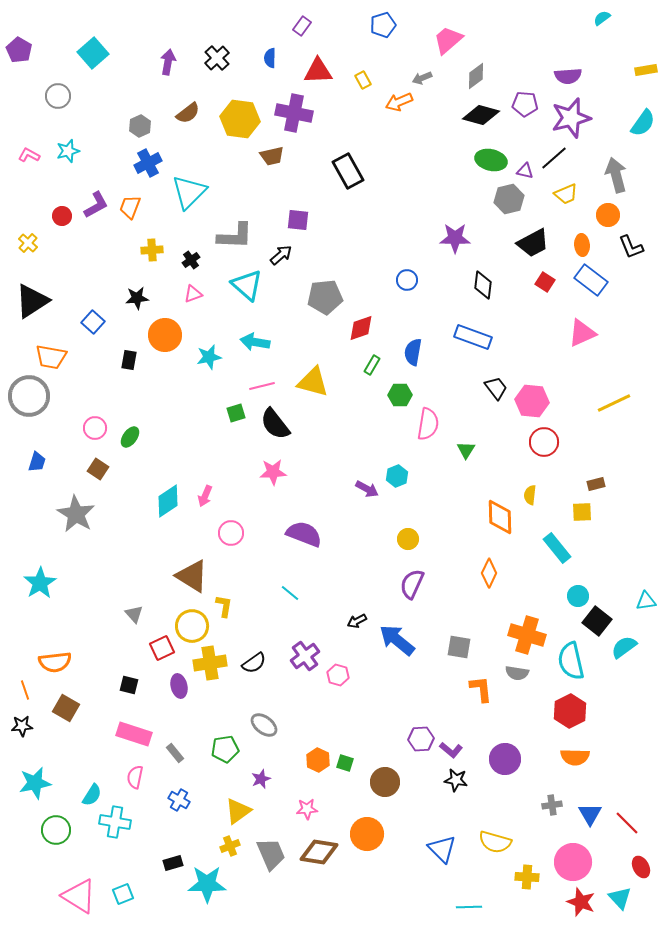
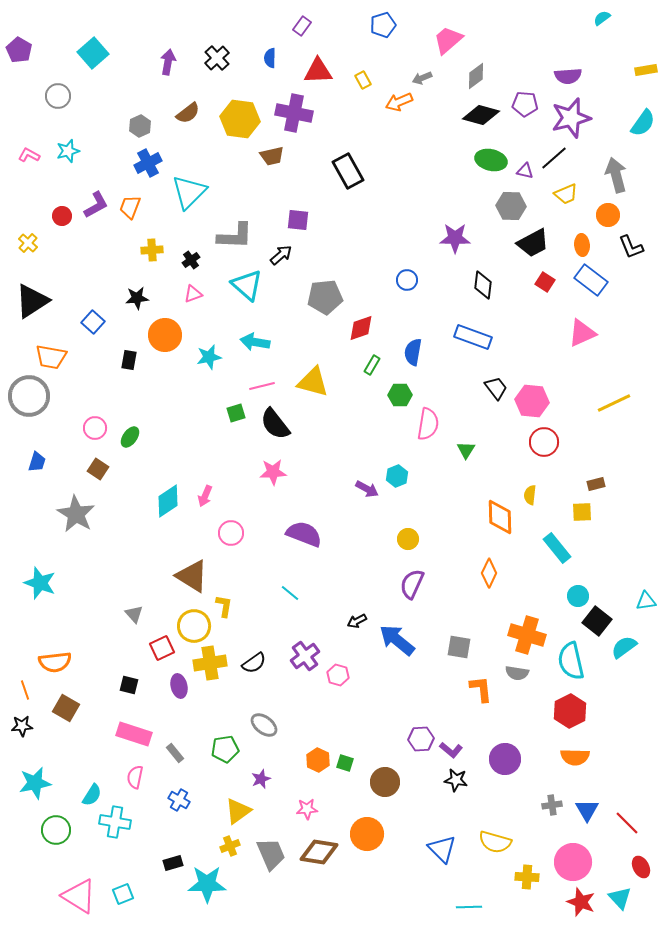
gray hexagon at (509, 199): moved 2 px right, 7 px down; rotated 16 degrees clockwise
cyan star at (40, 583): rotated 20 degrees counterclockwise
yellow circle at (192, 626): moved 2 px right
blue triangle at (590, 814): moved 3 px left, 4 px up
